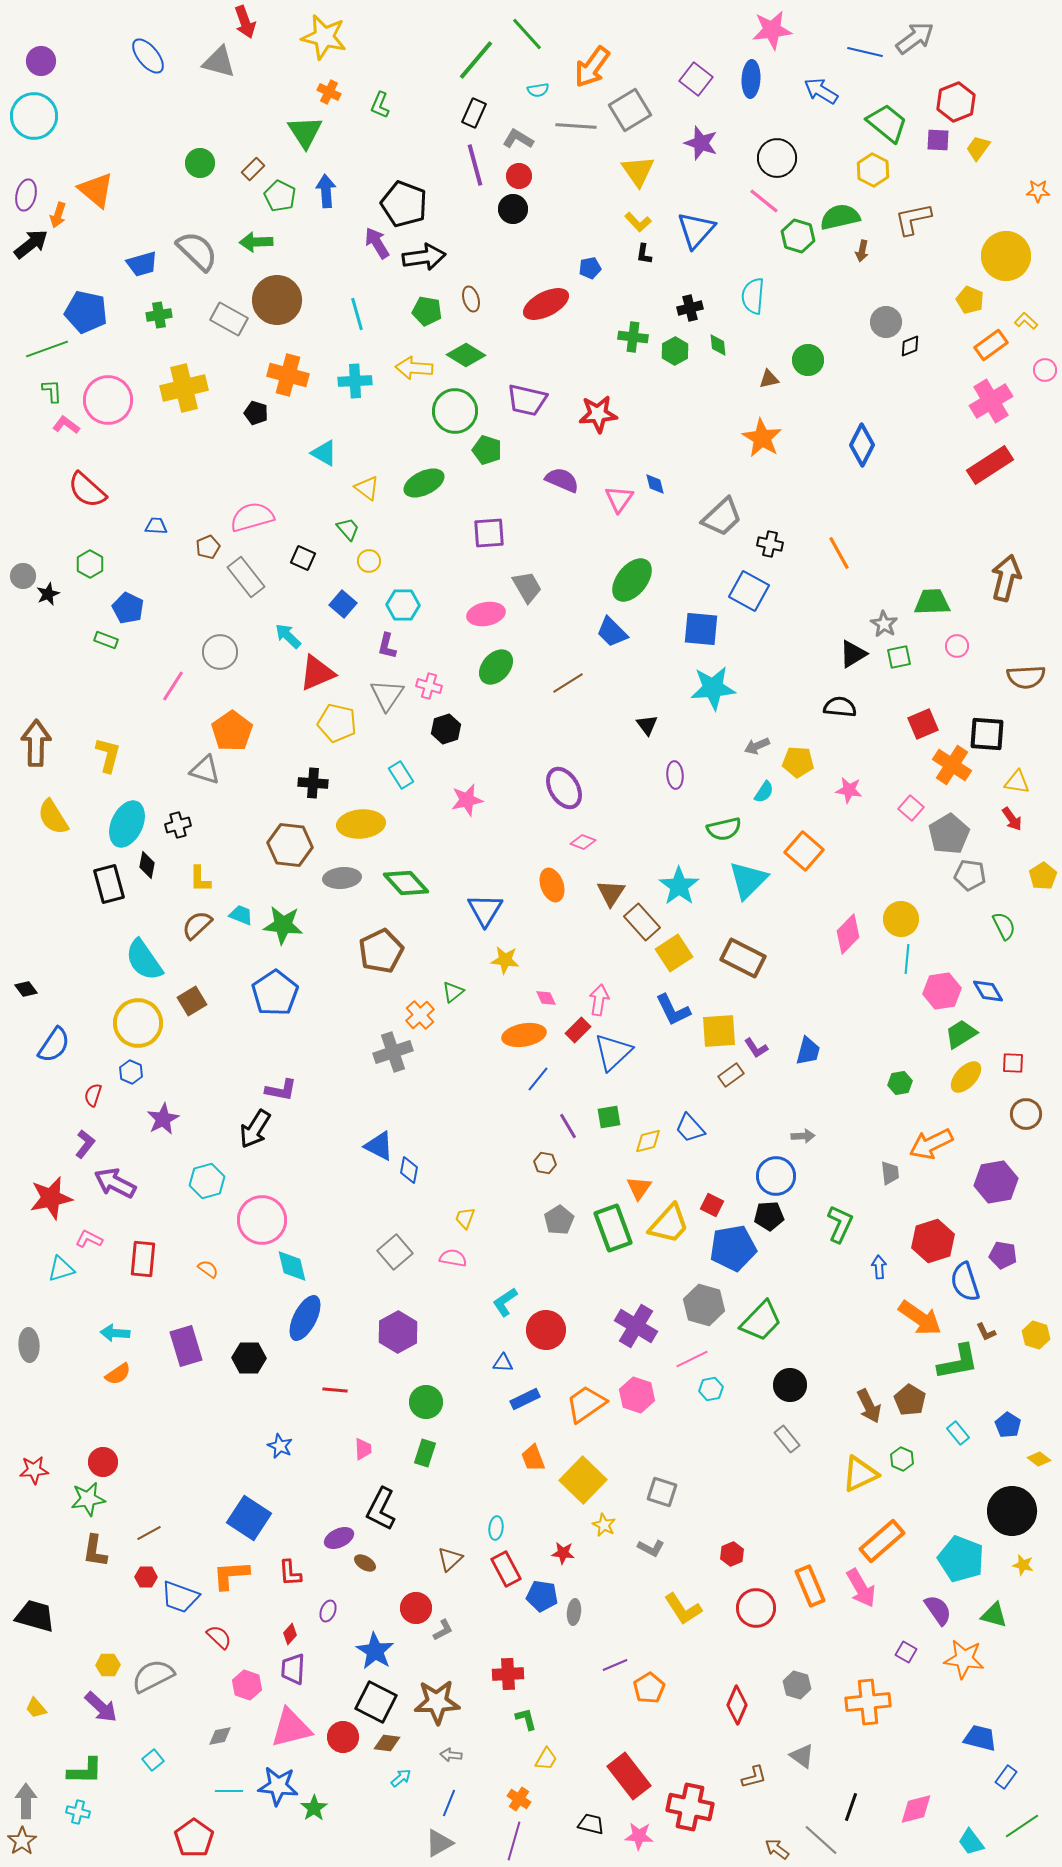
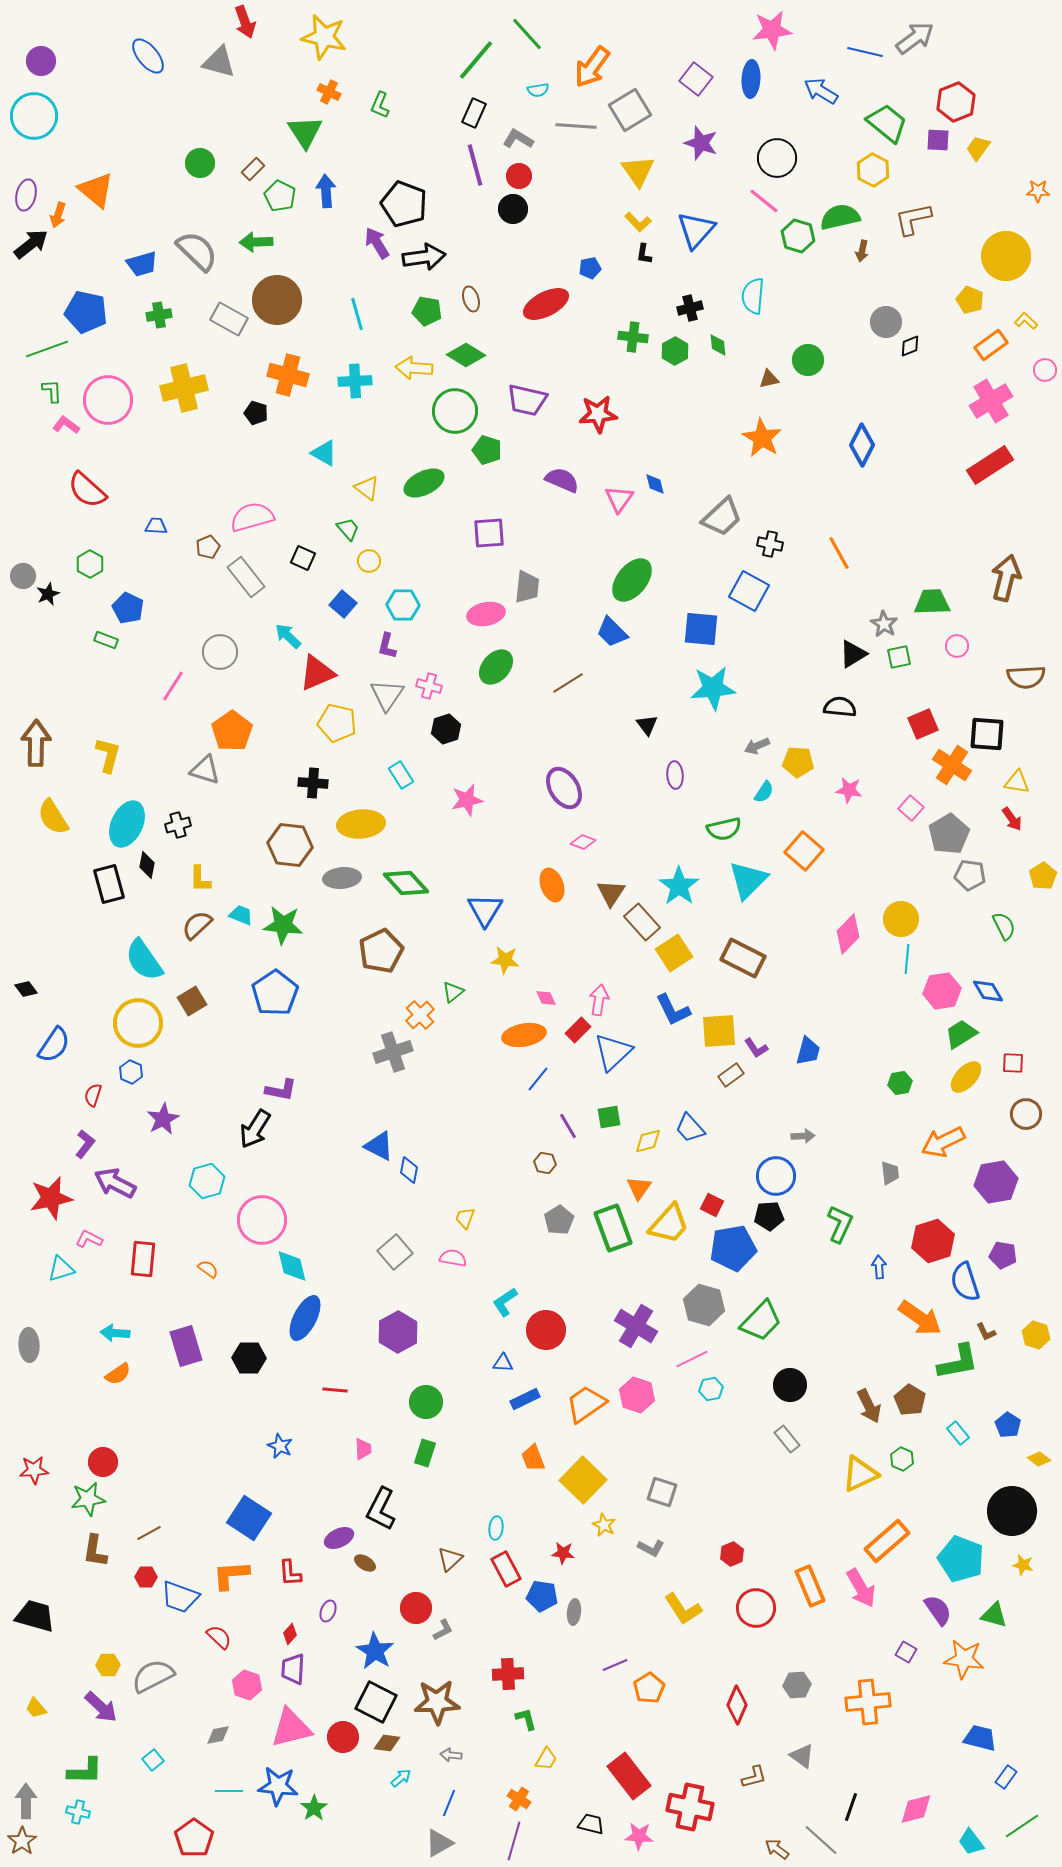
gray trapezoid at (527, 587): rotated 36 degrees clockwise
orange arrow at (931, 1144): moved 12 px right, 2 px up
orange rectangle at (882, 1541): moved 5 px right
gray hexagon at (797, 1685): rotated 20 degrees counterclockwise
gray diamond at (220, 1736): moved 2 px left, 1 px up
